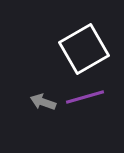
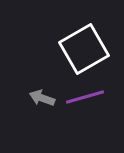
gray arrow: moved 1 px left, 4 px up
